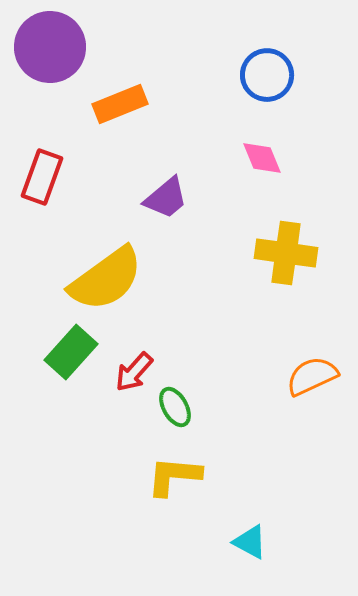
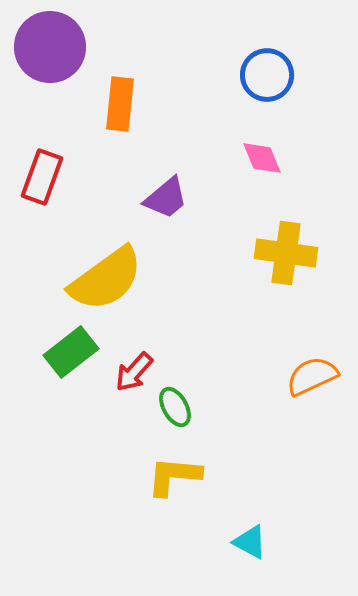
orange rectangle: rotated 62 degrees counterclockwise
green rectangle: rotated 10 degrees clockwise
